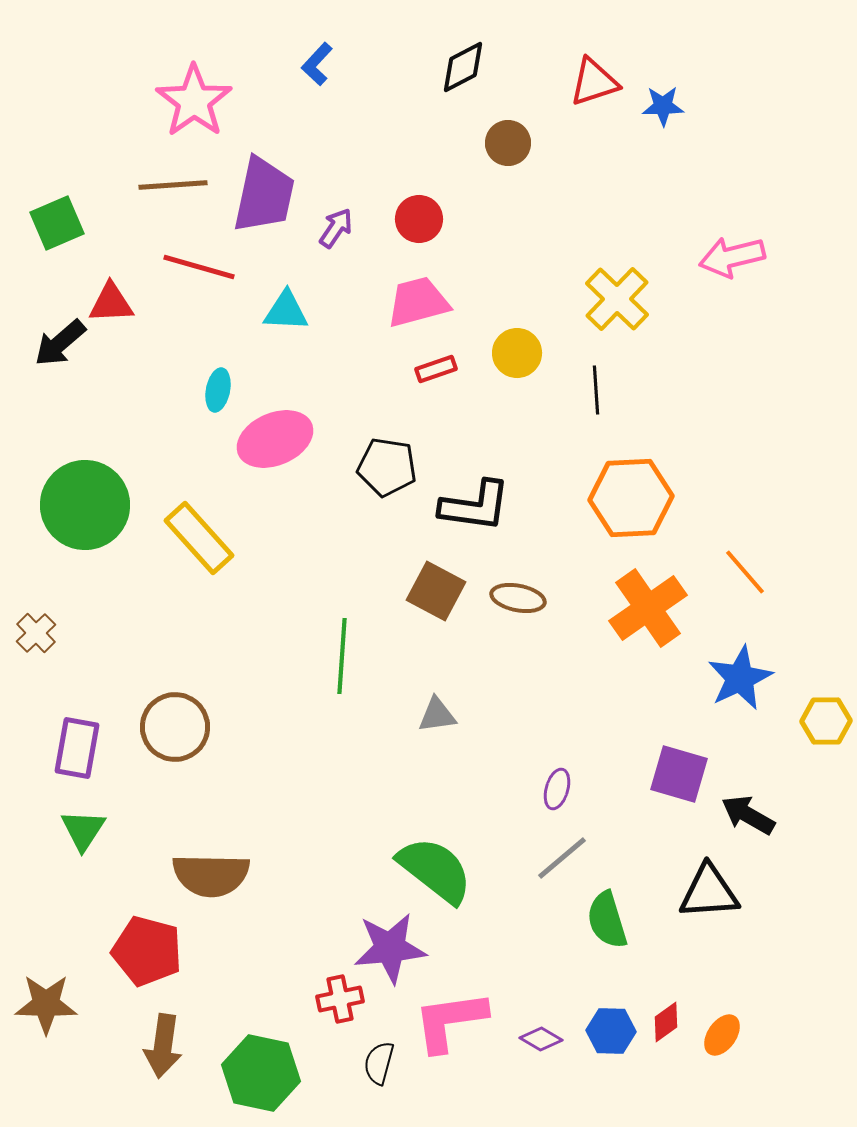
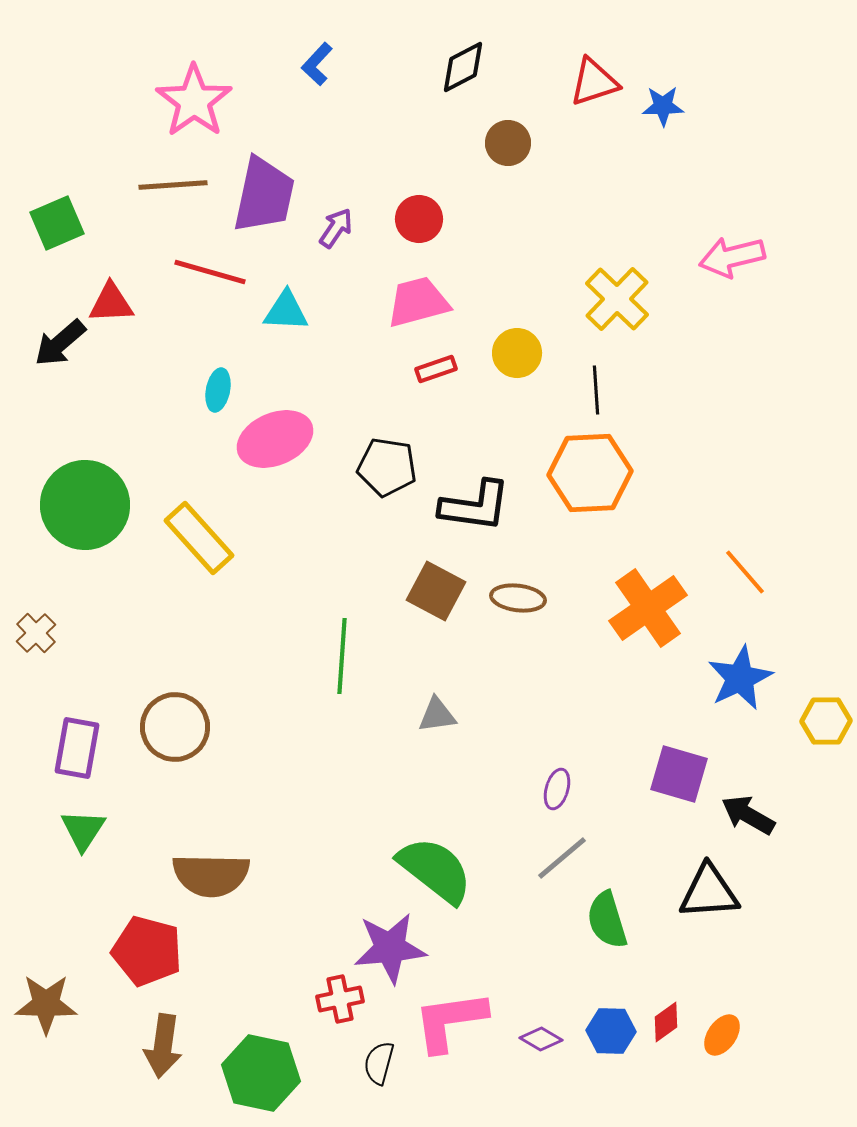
red line at (199, 267): moved 11 px right, 5 px down
orange hexagon at (631, 498): moved 41 px left, 25 px up
brown ellipse at (518, 598): rotated 4 degrees counterclockwise
